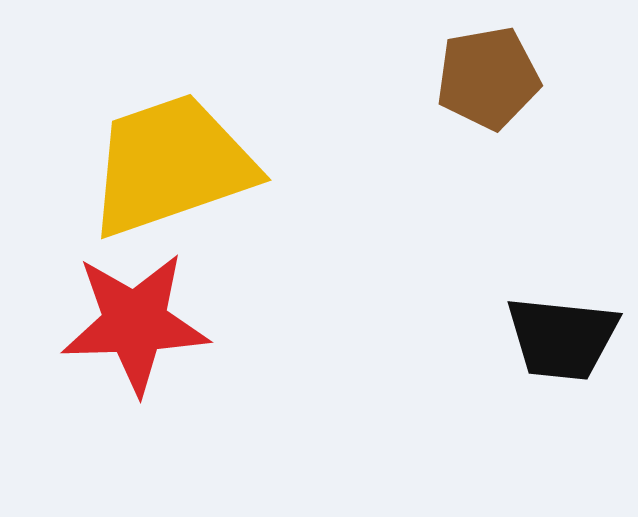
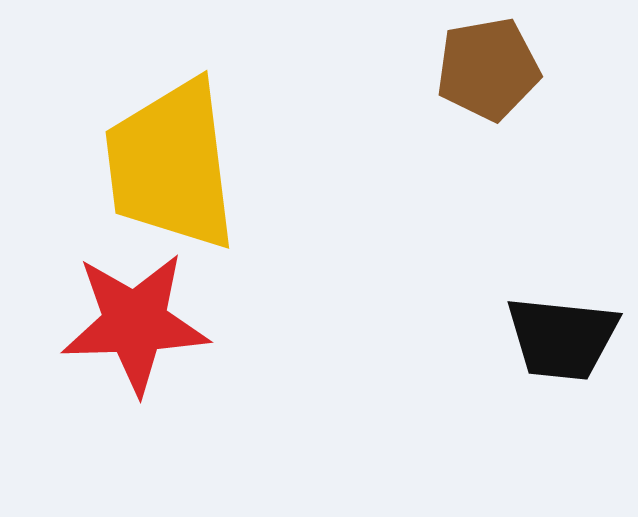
brown pentagon: moved 9 px up
yellow trapezoid: rotated 78 degrees counterclockwise
